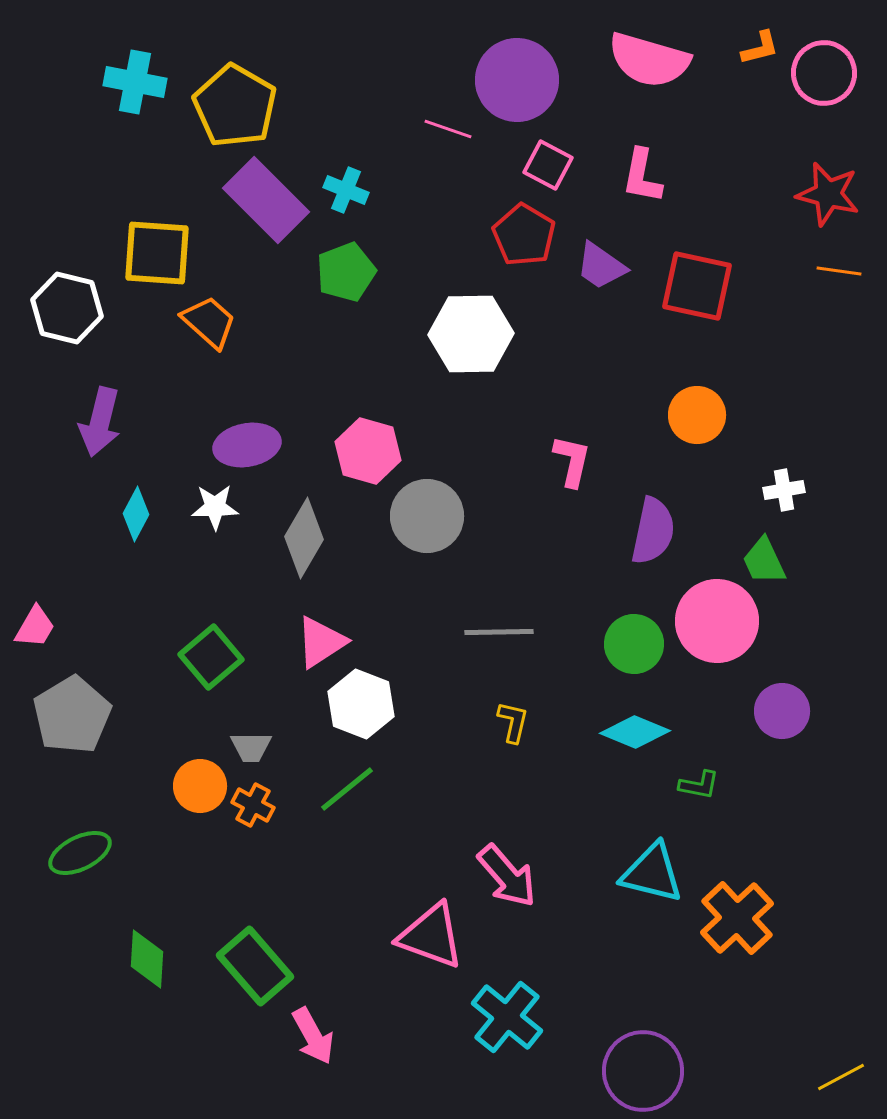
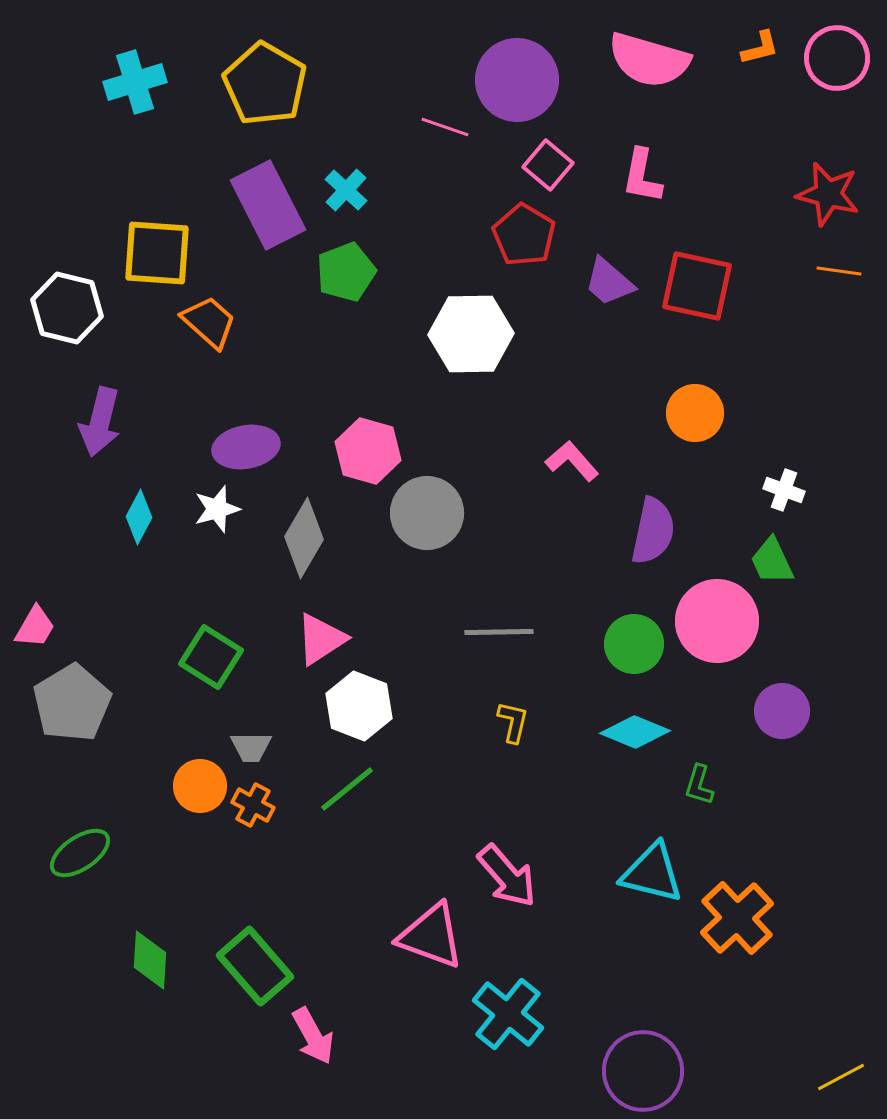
pink circle at (824, 73): moved 13 px right, 15 px up
cyan cross at (135, 82): rotated 28 degrees counterclockwise
yellow pentagon at (235, 106): moved 30 px right, 22 px up
pink line at (448, 129): moved 3 px left, 2 px up
pink square at (548, 165): rotated 12 degrees clockwise
cyan cross at (346, 190): rotated 21 degrees clockwise
purple rectangle at (266, 200): moved 2 px right, 5 px down; rotated 18 degrees clockwise
purple trapezoid at (601, 266): moved 8 px right, 16 px down; rotated 6 degrees clockwise
orange circle at (697, 415): moved 2 px left, 2 px up
purple ellipse at (247, 445): moved 1 px left, 2 px down
pink L-shape at (572, 461): rotated 54 degrees counterclockwise
white cross at (784, 490): rotated 30 degrees clockwise
white star at (215, 507): moved 2 px right, 2 px down; rotated 15 degrees counterclockwise
cyan diamond at (136, 514): moved 3 px right, 3 px down
gray circle at (427, 516): moved 3 px up
green trapezoid at (764, 561): moved 8 px right
pink triangle at (321, 642): moved 3 px up
green square at (211, 657): rotated 18 degrees counterclockwise
white hexagon at (361, 704): moved 2 px left, 2 px down
gray pentagon at (72, 715): moved 12 px up
green L-shape at (699, 785): rotated 96 degrees clockwise
green ellipse at (80, 853): rotated 8 degrees counterclockwise
green diamond at (147, 959): moved 3 px right, 1 px down
cyan cross at (507, 1017): moved 1 px right, 3 px up
